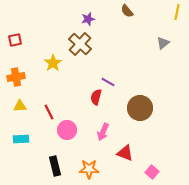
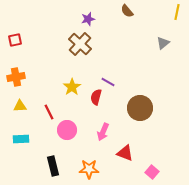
yellow star: moved 19 px right, 24 px down
black rectangle: moved 2 px left
